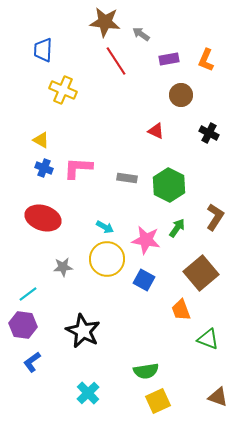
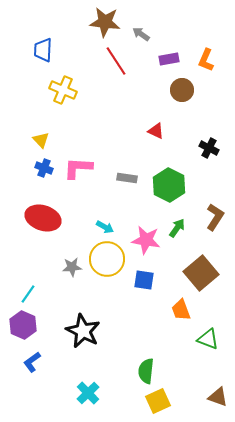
brown circle: moved 1 px right, 5 px up
black cross: moved 15 px down
yellow triangle: rotated 18 degrees clockwise
gray star: moved 9 px right
blue square: rotated 20 degrees counterclockwise
cyan line: rotated 18 degrees counterclockwise
purple hexagon: rotated 16 degrees clockwise
green semicircle: rotated 105 degrees clockwise
